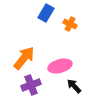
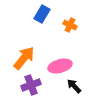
blue rectangle: moved 4 px left, 1 px down
orange cross: moved 1 px down
